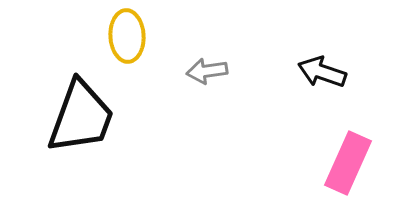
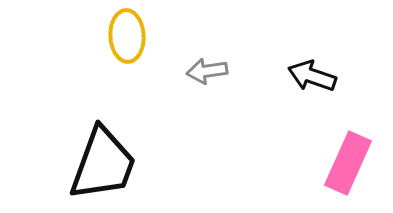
black arrow: moved 10 px left, 4 px down
black trapezoid: moved 22 px right, 47 px down
